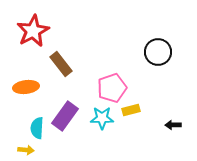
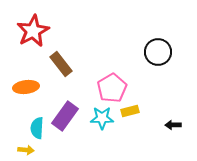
pink pentagon: rotated 12 degrees counterclockwise
yellow rectangle: moved 1 px left, 1 px down
